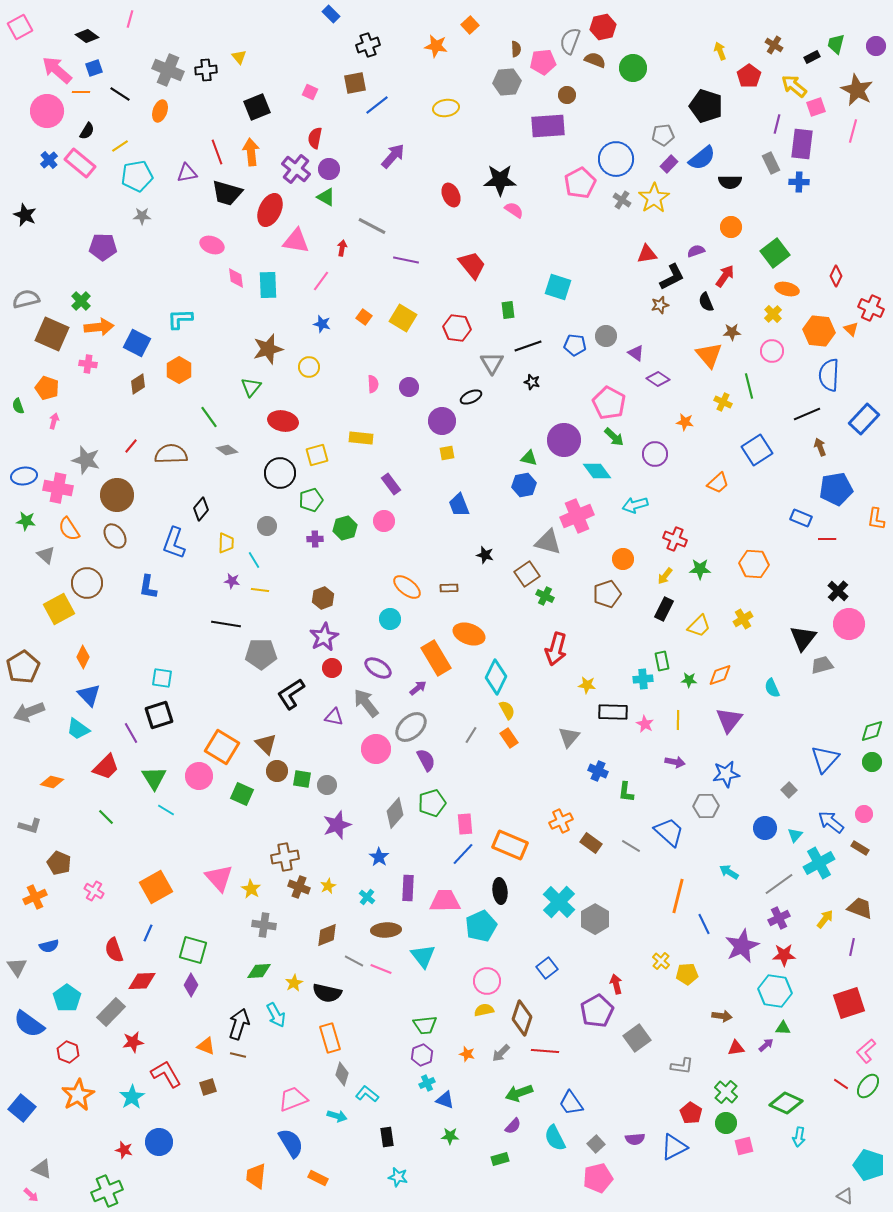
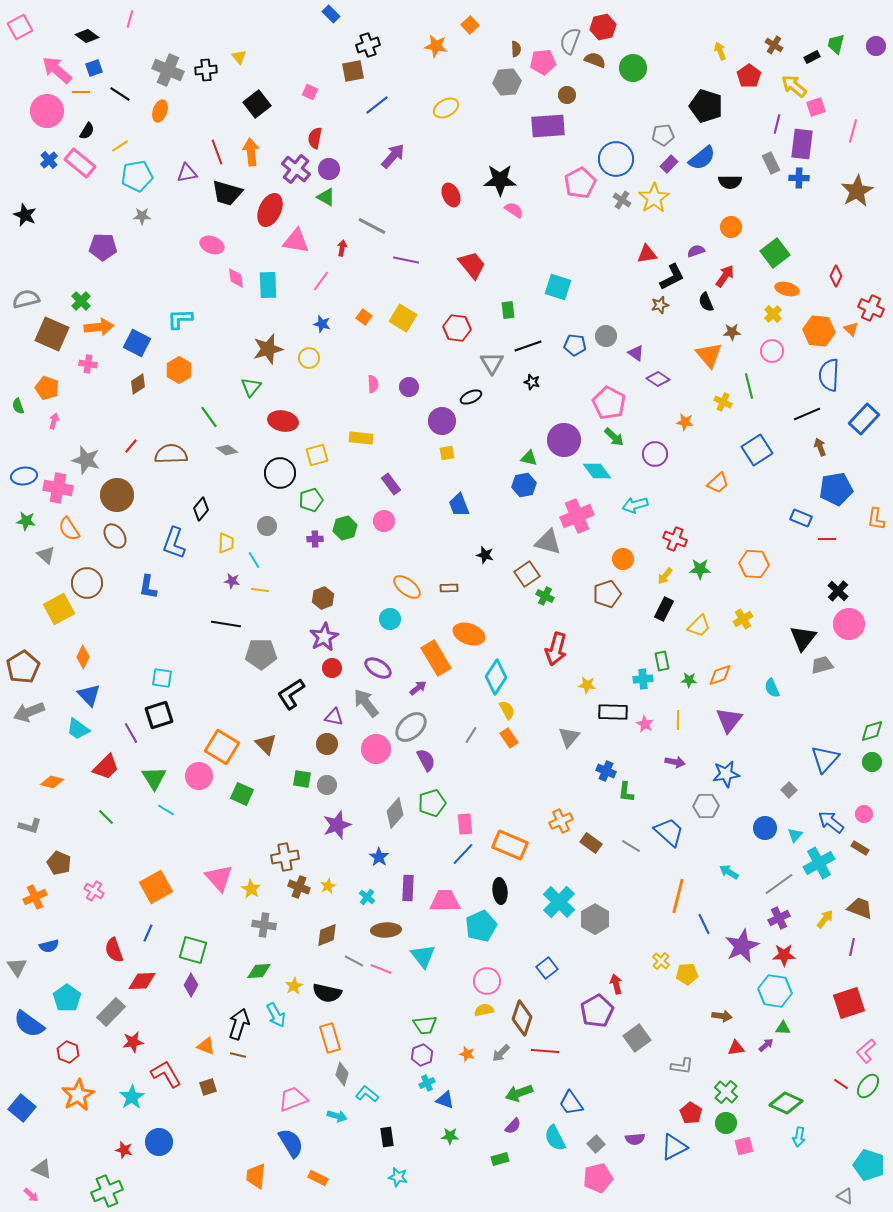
brown square at (355, 83): moved 2 px left, 12 px up
brown star at (857, 90): moved 101 px down; rotated 16 degrees clockwise
black square at (257, 107): moved 3 px up; rotated 16 degrees counterclockwise
yellow ellipse at (446, 108): rotated 20 degrees counterclockwise
blue cross at (799, 182): moved 4 px up
yellow circle at (309, 367): moved 9 px up
cyan diamond at (496, 677): rotated 8 degrees clockwise
brown circle at (277, 771): moved 50 px right, 27 px up
blue cross at (598, 771): moved 8 px right
yellow star at (294, 983): moved 3 px down
